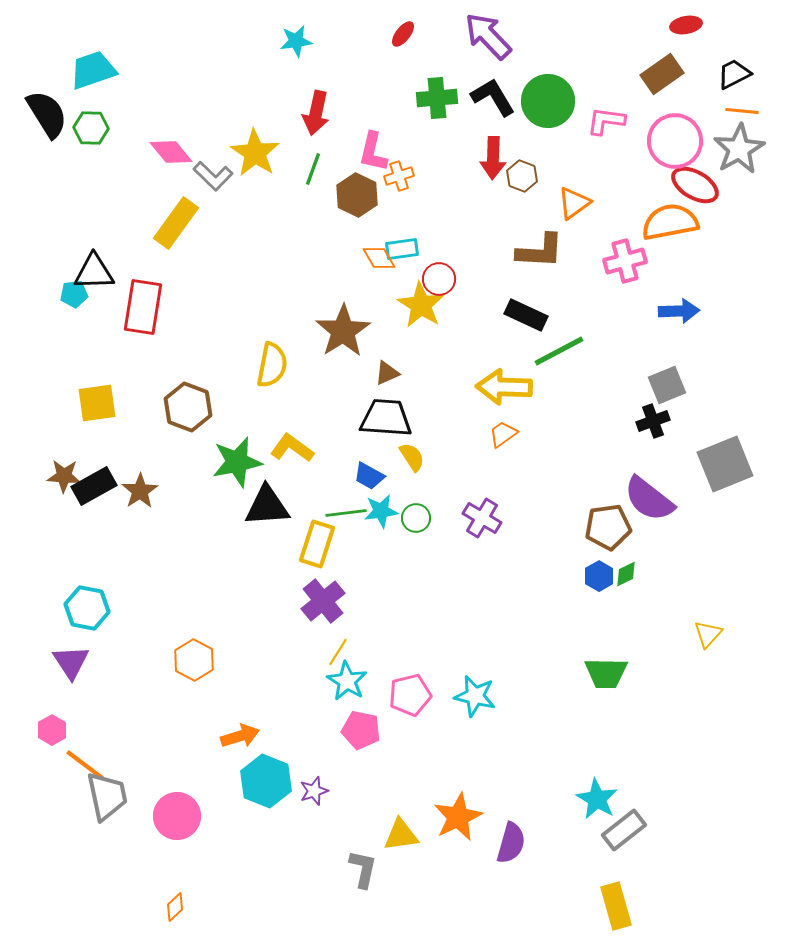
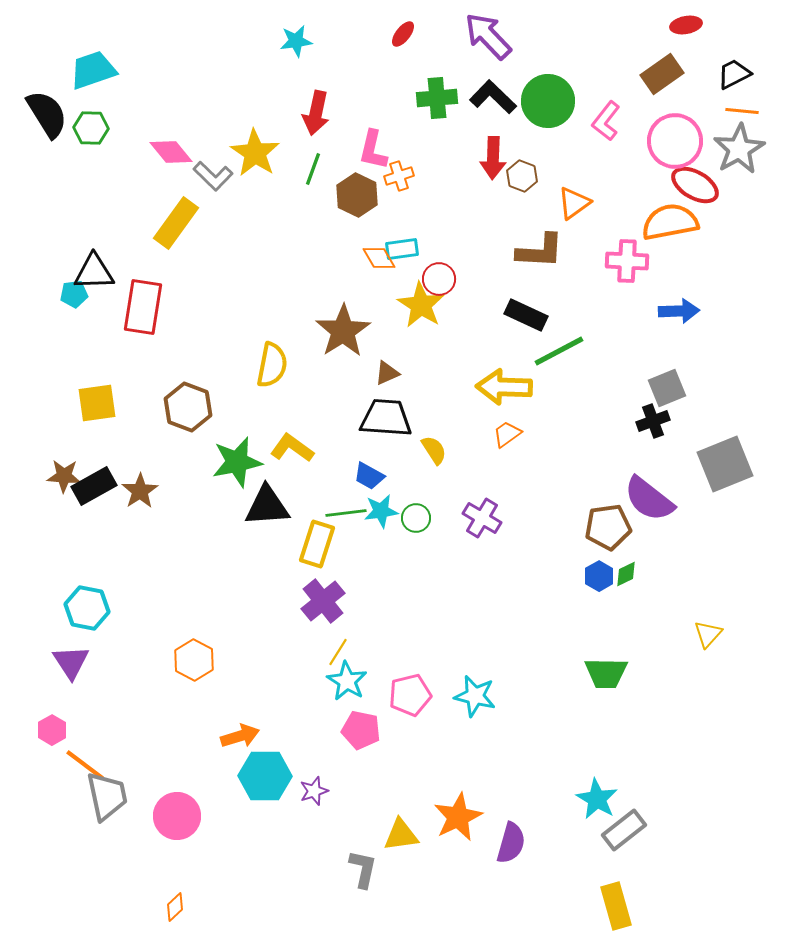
black L-shape at (493, 97): rotated 15 degrees counterclockwise
pink L-shape at (606, 121): rotated 60 degrees counterclockwise
pink L-shape at (373, 152): moved 2 px up
pink cross at (625, 261): moved 2 px right; rotated 18 degrees clockwise
gray square at (667, 385): moved 3 px down
orange trapezoid at (503, 434): moved 4 px right
yellow semicircle at (412, 457): moved 22 px right, 7 px up
cyan hexagon at (266, 781): moved 1 px left, 5 px up; rotated 21 degrees counterclockwise
